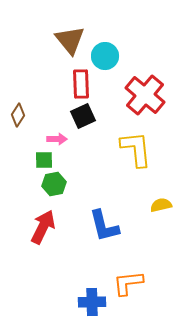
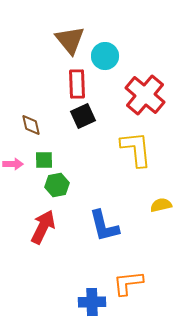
red rectangle: moved 4 px left
brown diamond: moved 13 px right, 10 px down; rotated 45 degrees counterclockwise
pink arrow: moved 44 px left, 25 px down
green hexagon: moved 3 px right, 1 px down
